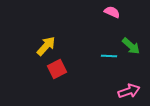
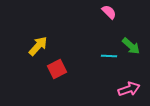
pink semicircle: moved 3 px left; rotated 21 degrees clockwise
yellow arrow: moved 8 px left
pink arrow: moved 2 px up
